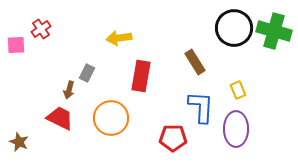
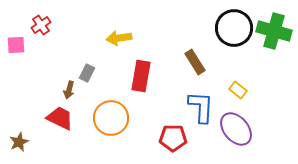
red cross: moved 4 px up
yellow rectangle: rotated 30 degrees counterclockwise
purple ellipse: rotated 40 degrees counterclockwise
brown star: rotated 24 degrees clockwise
